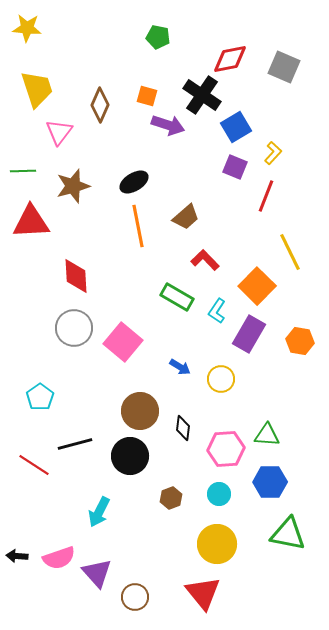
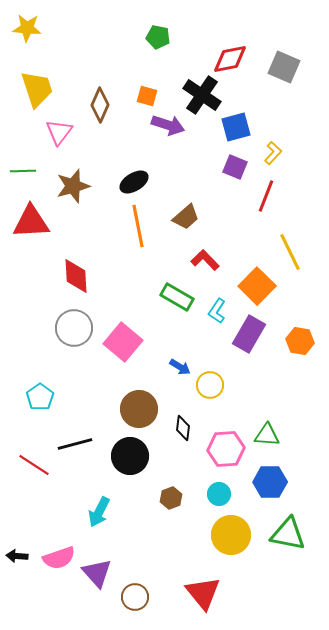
blue square at (236, 127): rotated 16 degrees clockwise
yellow circle at (221, 379): moved 11 px left, 6 px down
brown circle at (140, 411): moved 1 px left, 2 px up
yellow circle at (217, 544): moved 14 px right, 9 px up
